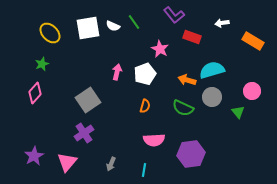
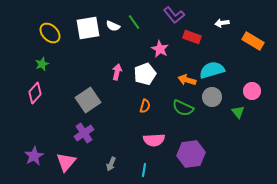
pink triangle: moved 1 px left
